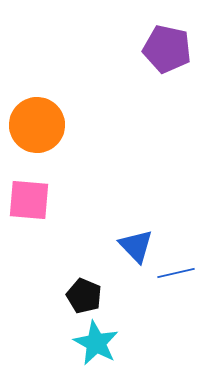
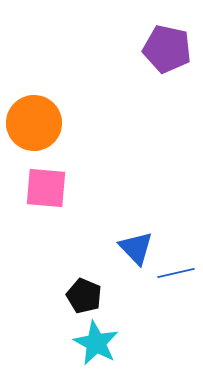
orange circle: moved 3 px left, 2 px up
pink square: moved 17 px right, 12 px up
blue triangle: moved 2 px down
